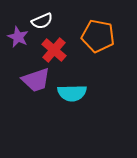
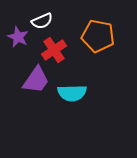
red cross: rotated 15 degrees clockwise
purple trapezoid: rotated 36 degrees counterclockwise
